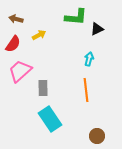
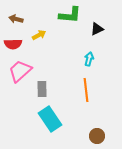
green L-shape: moved 6 px left, 2 px up
red semicircle: rotated 54 degrees clockwise
gray rectangle: moved 1 px left, 1 px down
